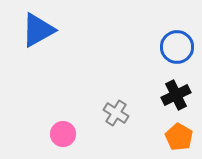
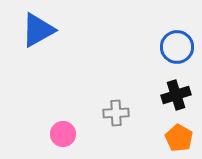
black cross: rotated 8 degrees clockwise
gray cross: rotated 35 degrees counterclockwise
orange pentagon: moved 1 px down
